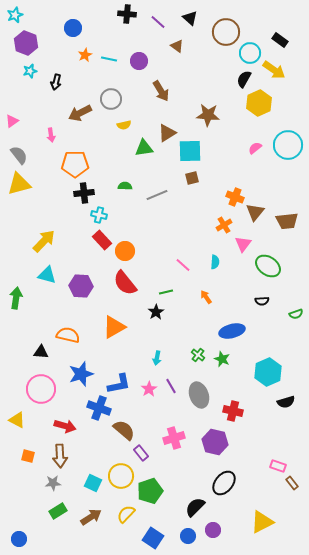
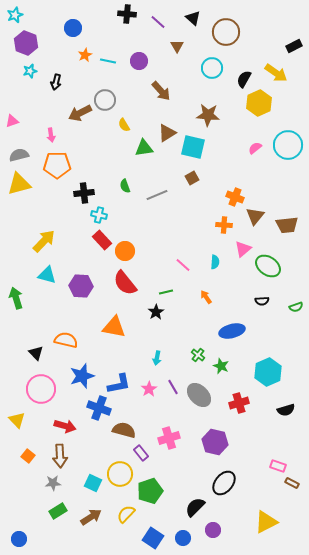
black triangle at (190, 18): moved 3 px right
black rectangle at (280, 40): moved 14 px right, 6 px down; rotated 63 degrees counterclockwise
brown triangle at (177, 46): rotated 24 degrees clockwise
cyan circle at (250, 53): moved 38 px left, 15 px down
cyan line at (109, 59): moved 1 px left, 2 px down
yellow arrow at (274, 70): moved 2 px right, 3 px down
brown arrow at (161, 91): rotated 10 degrees counterclockwise
gray circle at (111, 99): moved 6 px left, 1 px down
pink triangle at (12, 121): rotated 16 degrees clockwise
yellow semicircle at (124, 125): rotated 72 degrees clockwise
cyan square at (190, 151): moved 3 px right, 4 px up; rotated 15 degrees clockwise
gray semicircle at (19, 155): rotated 66 degrees counterclockwise
orange pentagon at (75, 164): moved 18 px left, 1 px down
brown square at (192, 178): rotated 16 degrees counterclockwise
green semicircle at (125, 186): rotated 112 degrees counterclockwise
brown triangle at (255, 212): moved 4 px down
brown trapezoid at (287, 221): moved 4 px down
orange cross at (224, 225): rotated 35 degrees clockwise
pink triangle at (243, 244): moved 5 px down; rotated 12 degrees clockwise
green arrow at (16, 298): rotated 25 degrees counterclockwise
green semicircle at (296, 314): moved 7 px up
orange triangle at (114, 327): rotated 40 degrees clockwise
orange semicircle at (68, 335): moved 2 px left, 5 px down
black triangle at (41, 352): moved 5 px left, 1 px down; rotated 42 degrees clockwise
green star at (222, 359): moved 1 px left, 7 px down
blue star at (81, 374): moved 1 px right, 2 px down
purple line at (171, 386): moved 2 px right, 1 px down
gray ellipse at (199, 395): rotated 25 degrees counterclockwise
black semicircle at (286, 402): moved 8 px down
red cross at (233, 411): moved 6 px right, 8 px up; rotated 30 degrees counterclockwise
yellow triangle at (17, 420): rotated 18 degrees clockwise
brown semicircle at (124, 430): rotated 25 degrees counterclockwise
pink cross at (174, 438): moved 5 px left
orange square at (28, 456): rotated 24 degrees clockwise
yellow circle at (121, 476): moved 1 px left, 2 px up
brown rectangle at (292, 483): rotated 24 degrees counterclockwise
yellow triangle at (262, 522): moved 4 px right
blue circle at (188, 536): moved 5 px left, 2 px down
